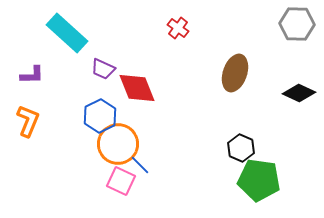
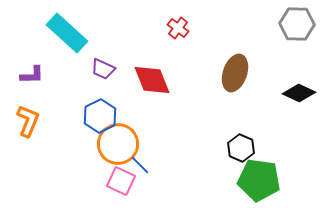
red diamond: moved 15 px right, 8 px up
